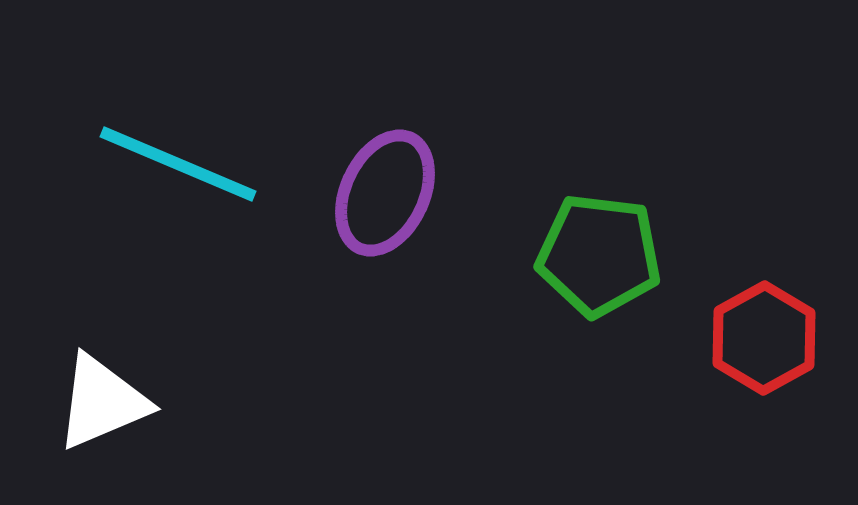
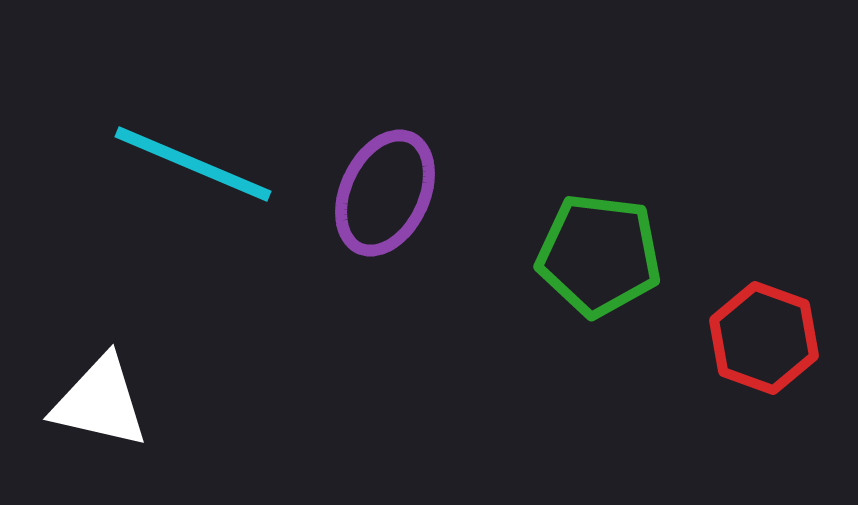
cyan line: moved 15 px right
red hexagon: rotated 11 degrees counterclockwise
white triangle: moved 2 px left; rotated 36 degrees clockwise
